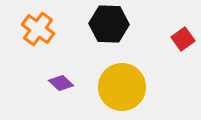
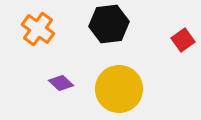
black hexagon: rotated 9 degrees counterclockwise
red square: moved 1 px down
yellow circle: moved 3 px left, 2 px down
